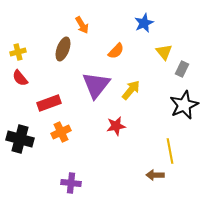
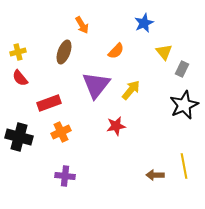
brown ellipse: moved 1 px right, 3 px down
black cross: moved 1 px left, 2 px up
yellow line: moved 14 px right, 15 px down
purple cross: moved 6 px left, 7 px up
